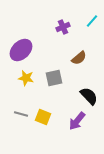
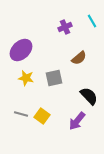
cyan line: rotated 72 degrees counterclockwise
purple cross: moved 2 px right
yellow square: moved 1 px left, 1 px up; rotated 14 degrees clockwise
